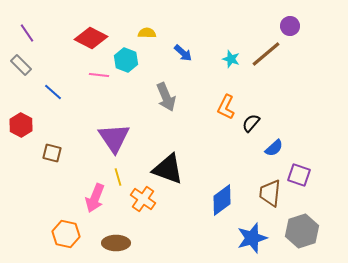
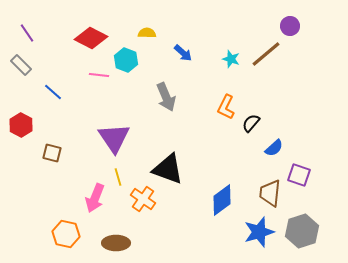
blue star: moved 7 px right, 6 px up
